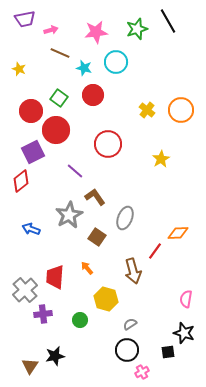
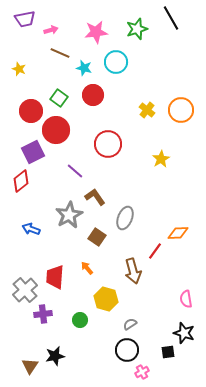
black line at (168, 21): moved 3 px right, 3 px up
pink semicircle at (186, 299): rotated 18 degrees counterclockwise
